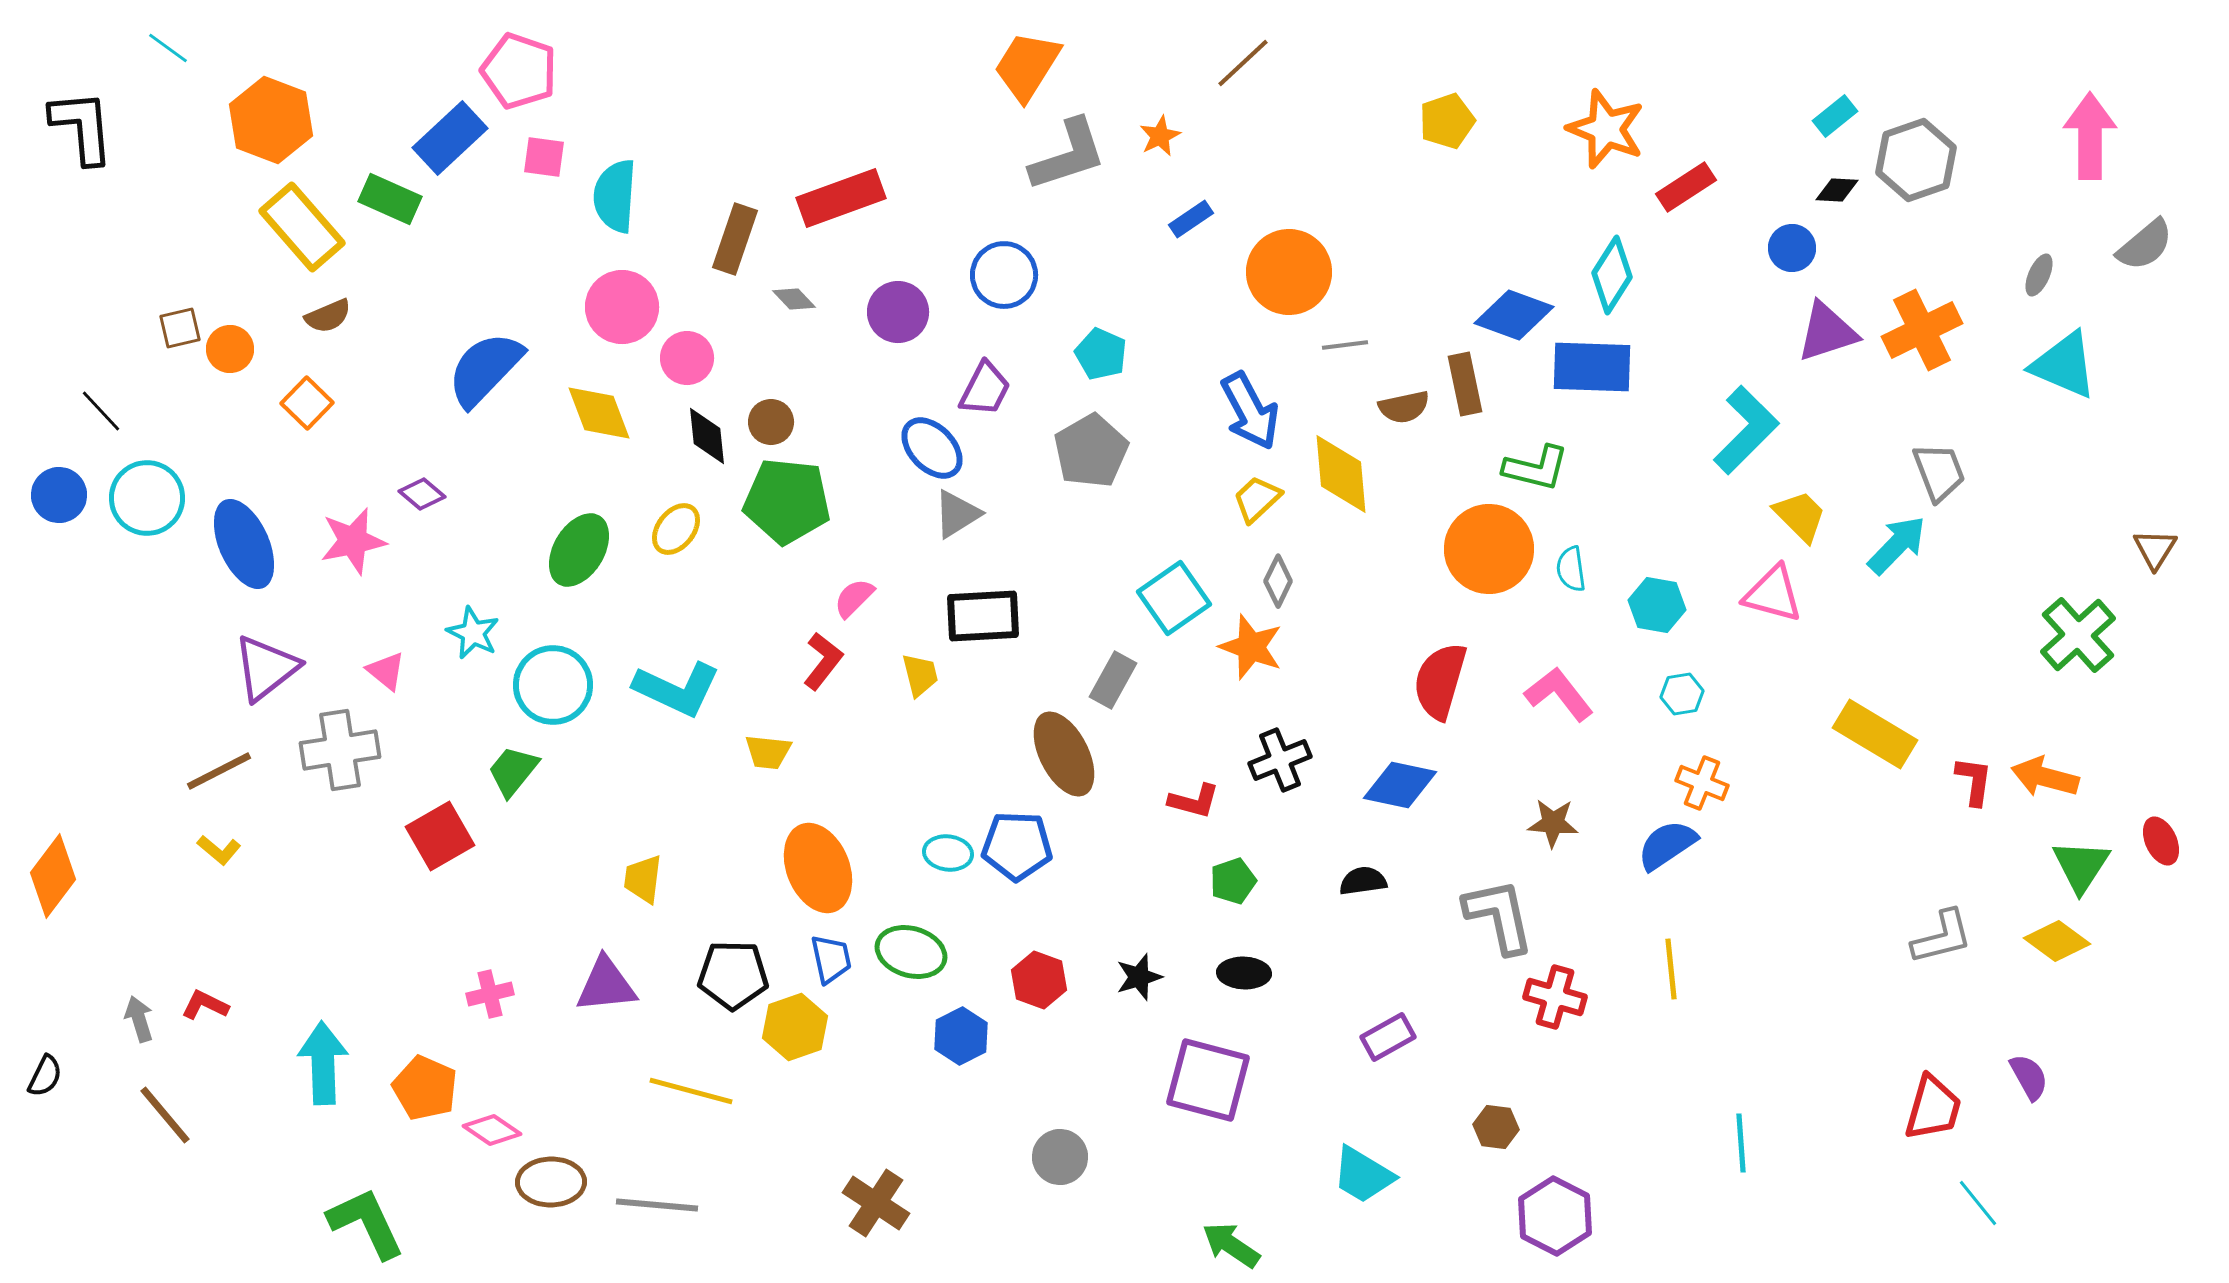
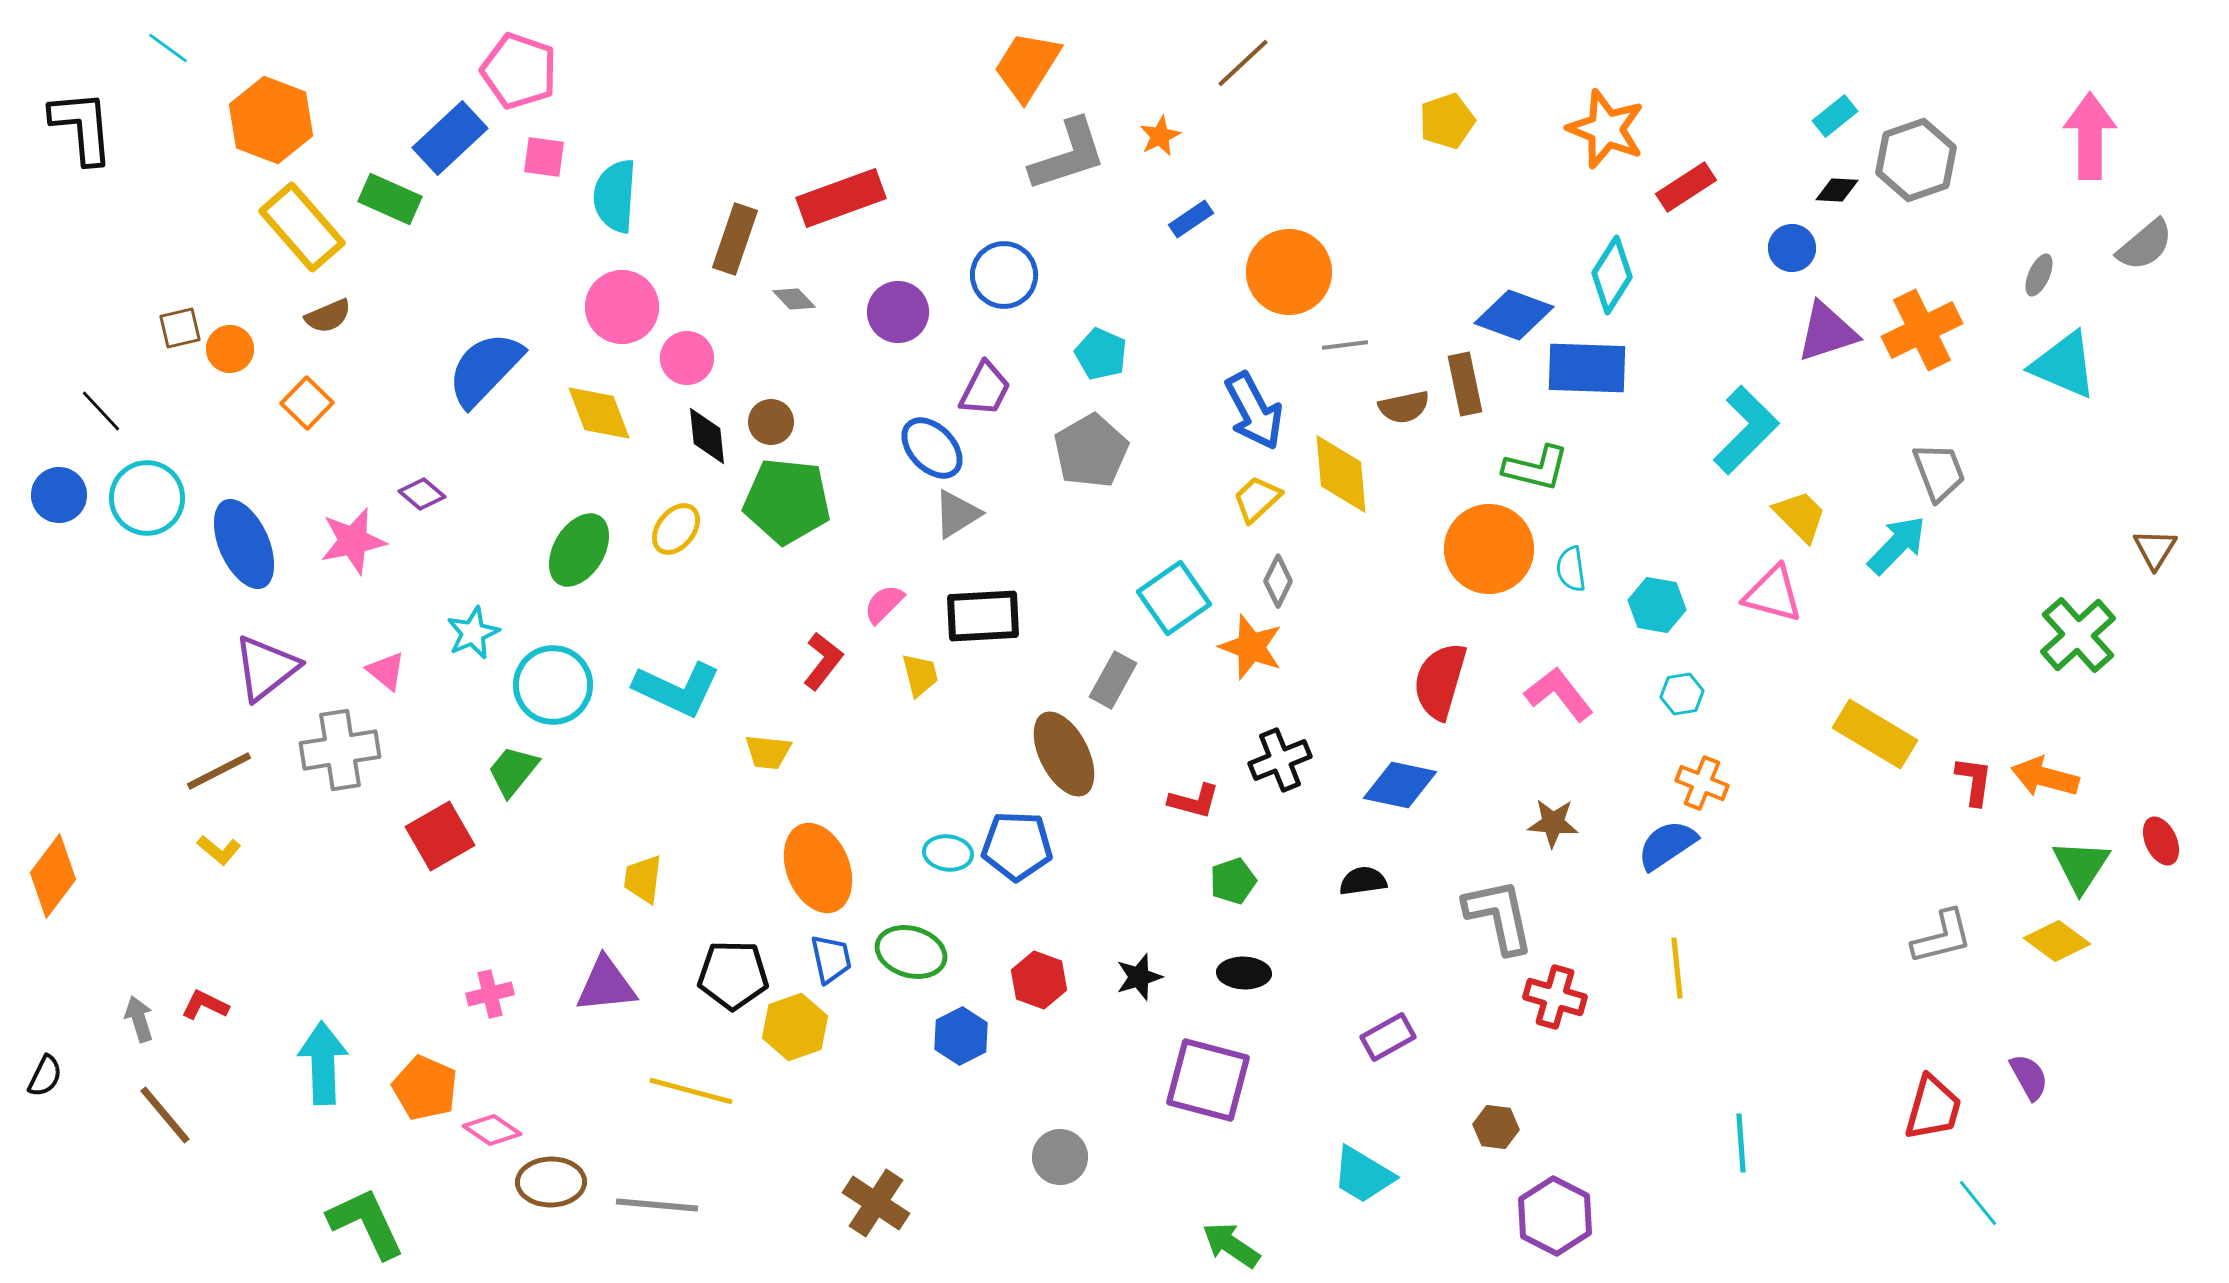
blue rectangle at (1592, 367): moved 5 px left, 1 px down
blue arrow at (1250, 411): moved 4 px right
pink semicircle at (854, 598): moved 30 px right, 6 px down
cyan star at (473, 633): rotated 22 degrees clockwise
yellow line at (1671, 969): moved 6 px right, 1 px up
